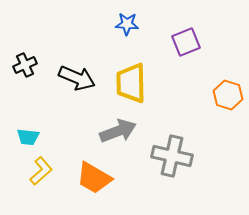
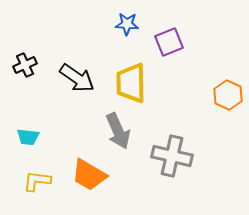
purple square: moved 17 px left
black arrow: rotated 12 degrees clockwise
orange hexagon: rotated 8 degrees clockwise
gray arrow: rotated 87 degrees clockwise
yellow L-shape: moved 4 px left, 10 px down; rotated 132 degrees counterclockwise
orange trapezoid: moved 5 px left, 3 px up
